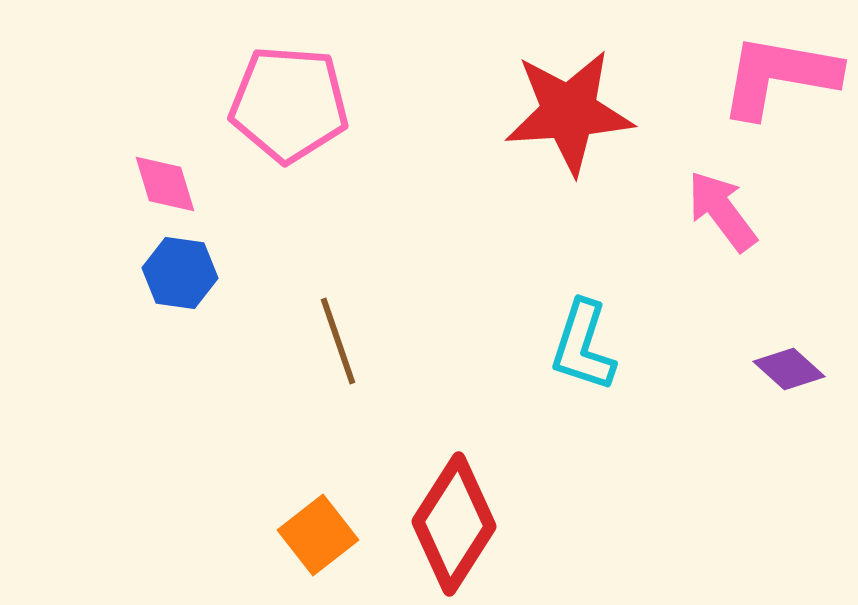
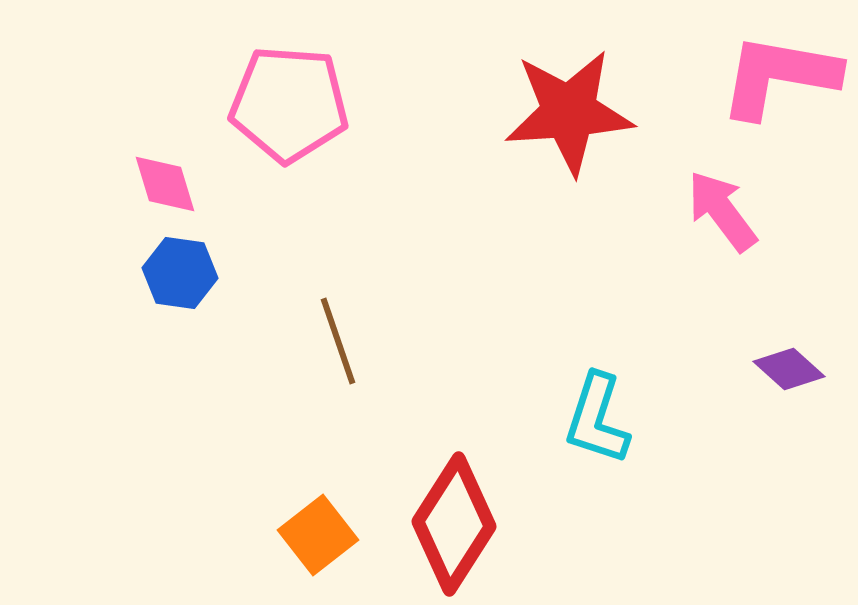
cyan L-shape: moved 14 px right, 73 px down
